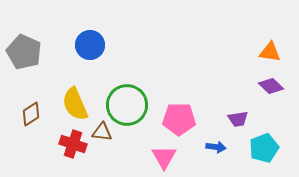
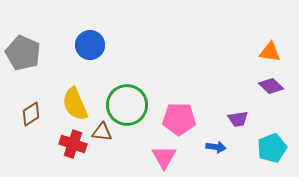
gray pentagon: moved 1 px left, 1 px down
cyan pentagon: moved 8 px right
